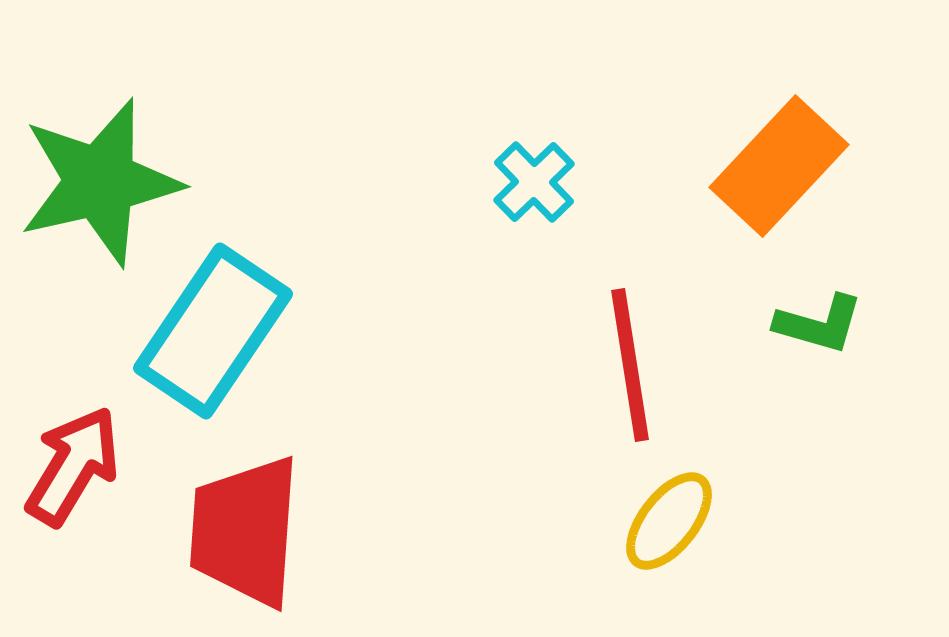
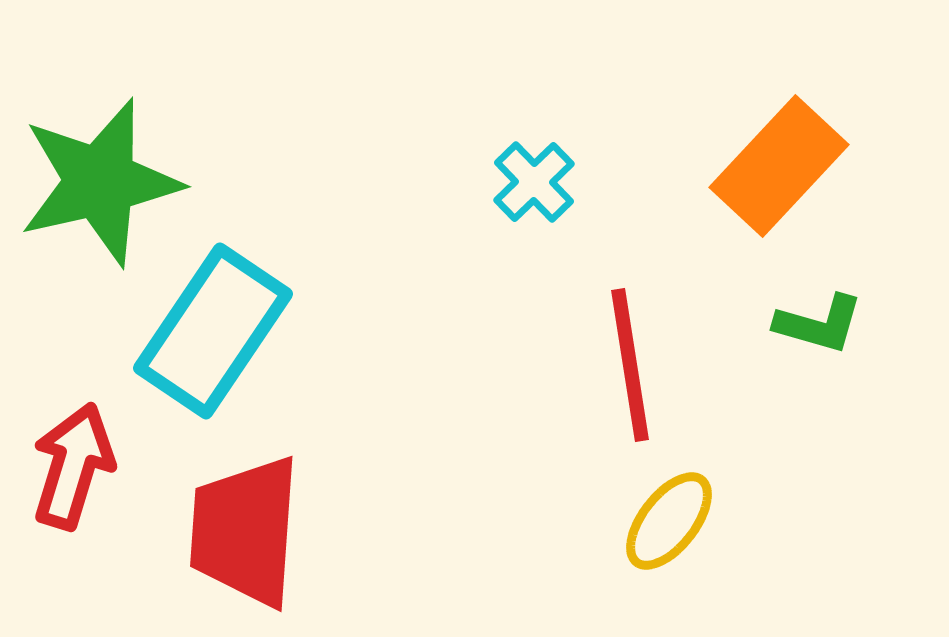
red arrow: rotated 14 degrees counterclockwise
